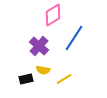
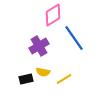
blue line: rotated 68 degrees counterclockwise
purple cross: rotated 18 degrees clockwise
yellow semicircle: moved 2 px down
